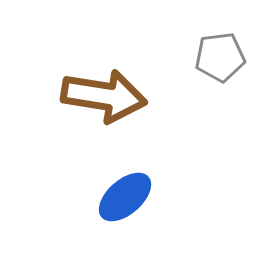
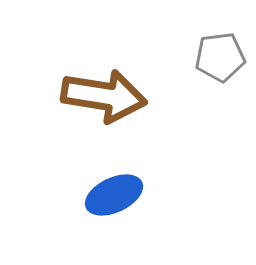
blue ellipse: moved 11 px left, 2 px up; rotated 16 degrees clockwise
